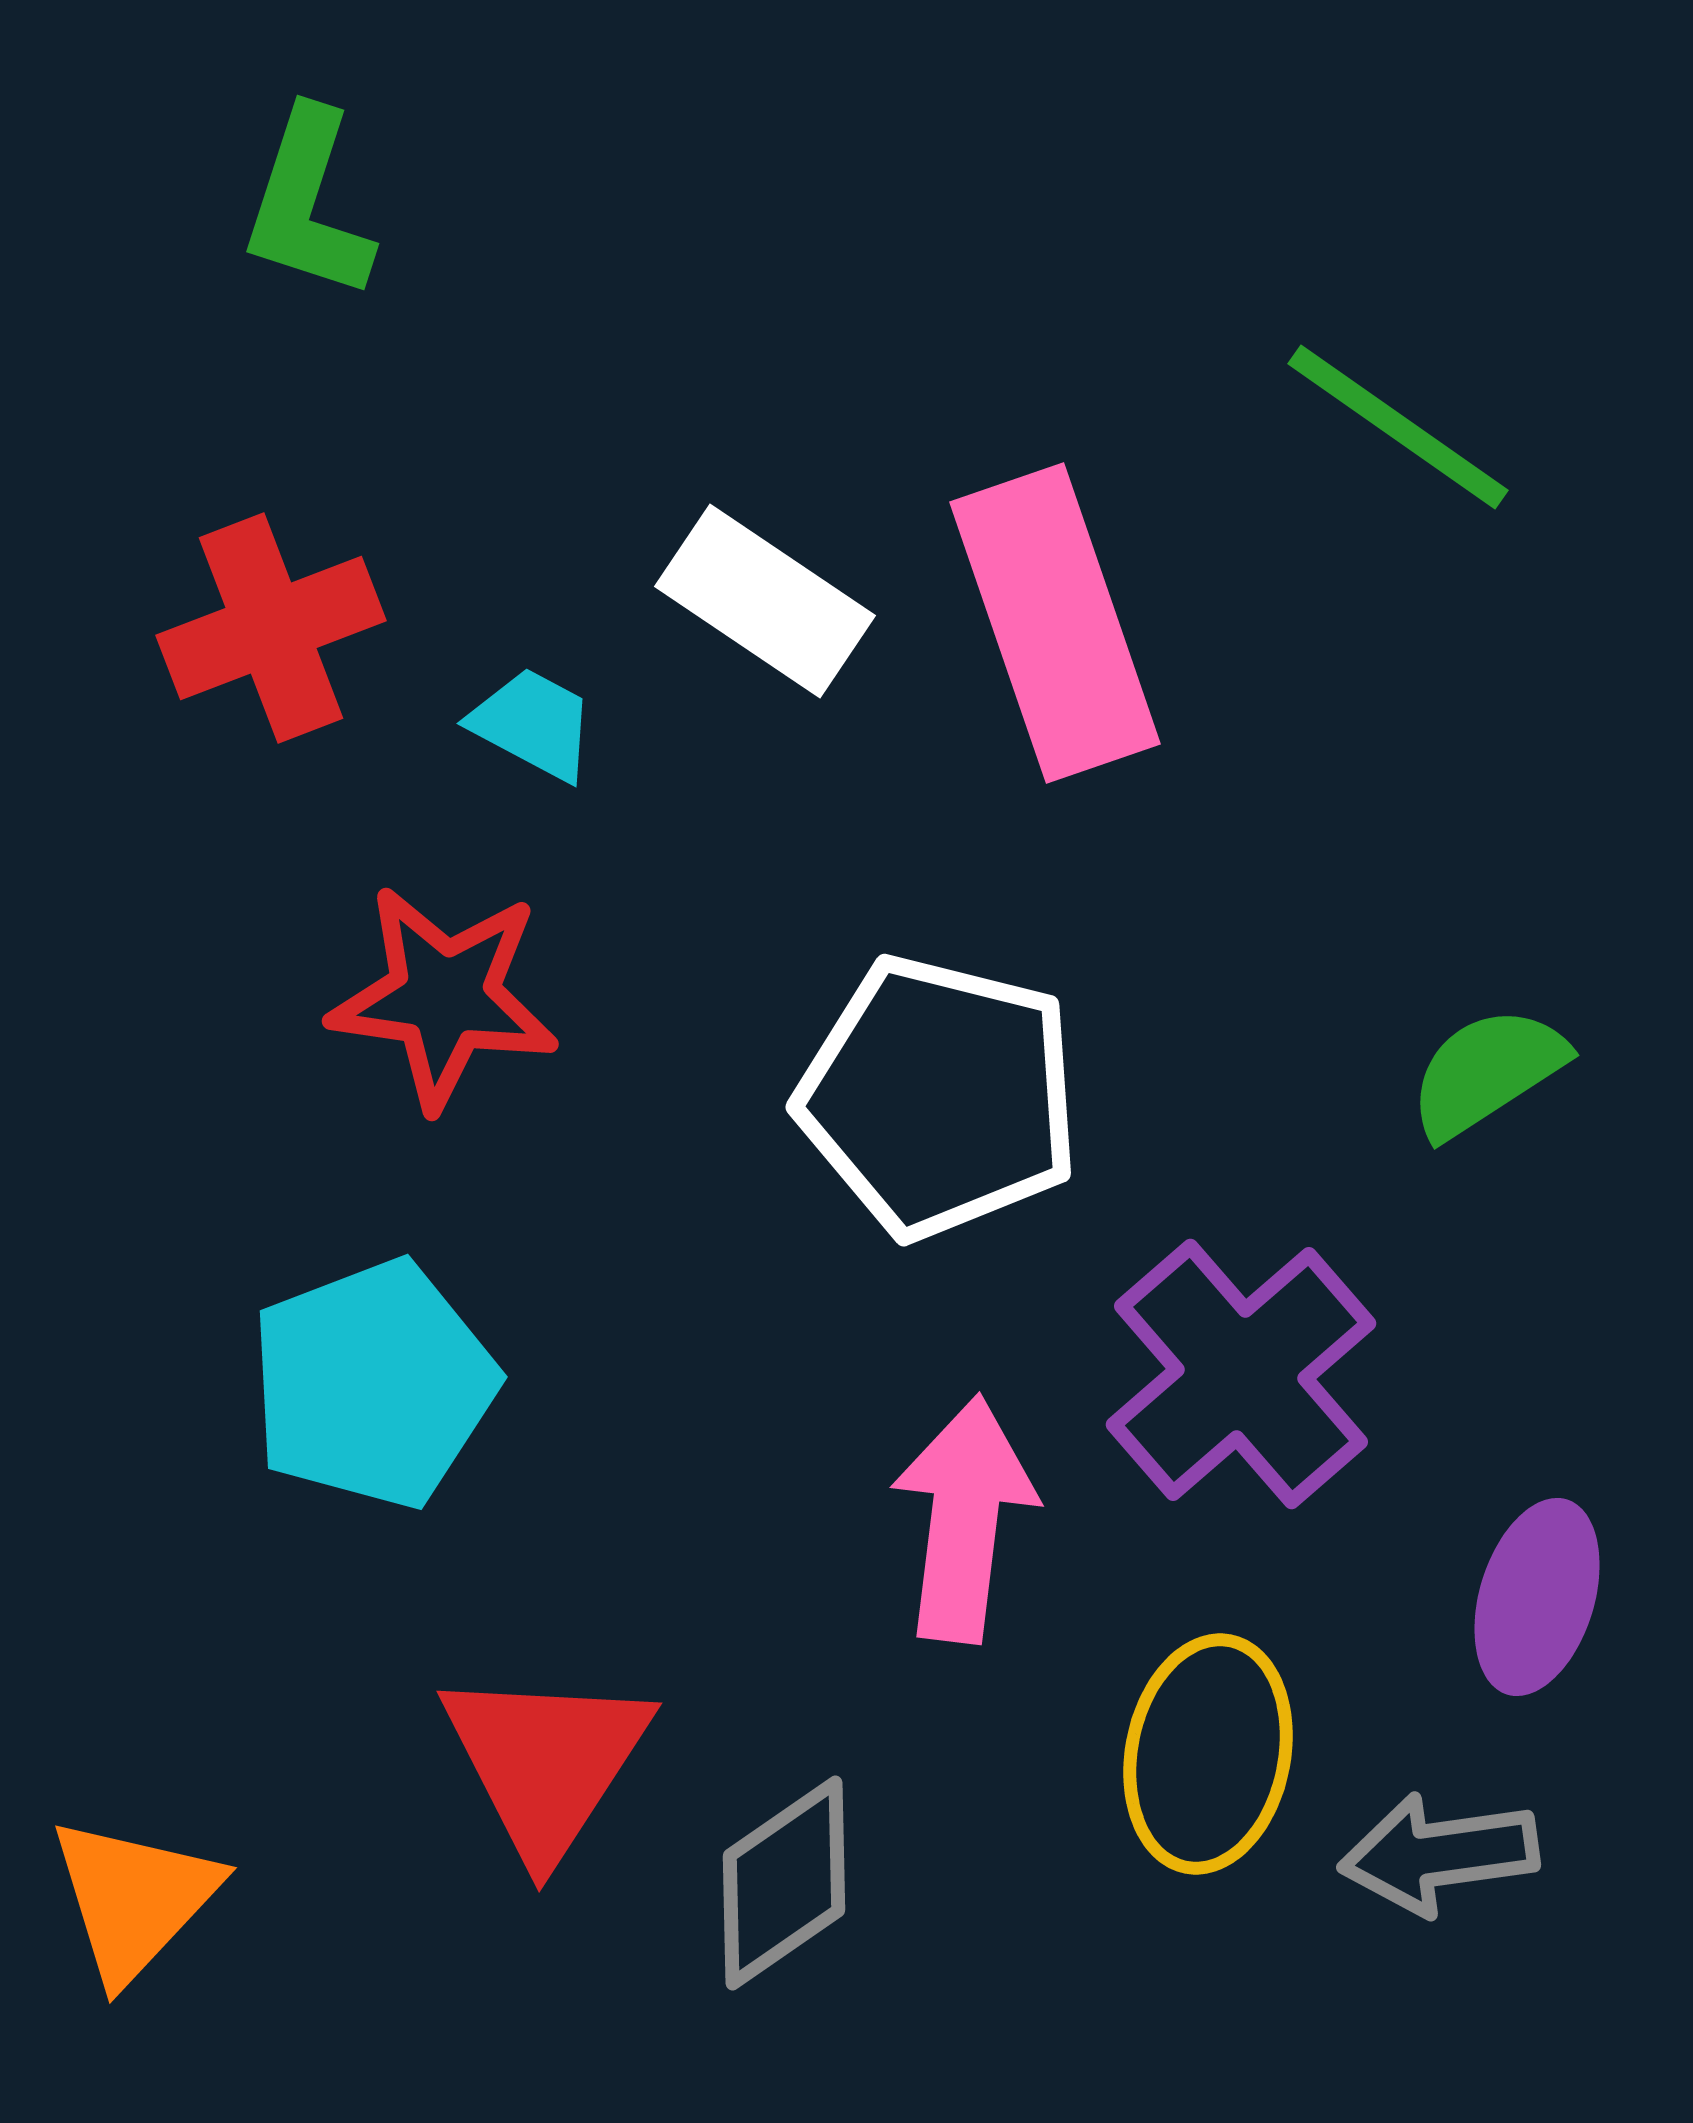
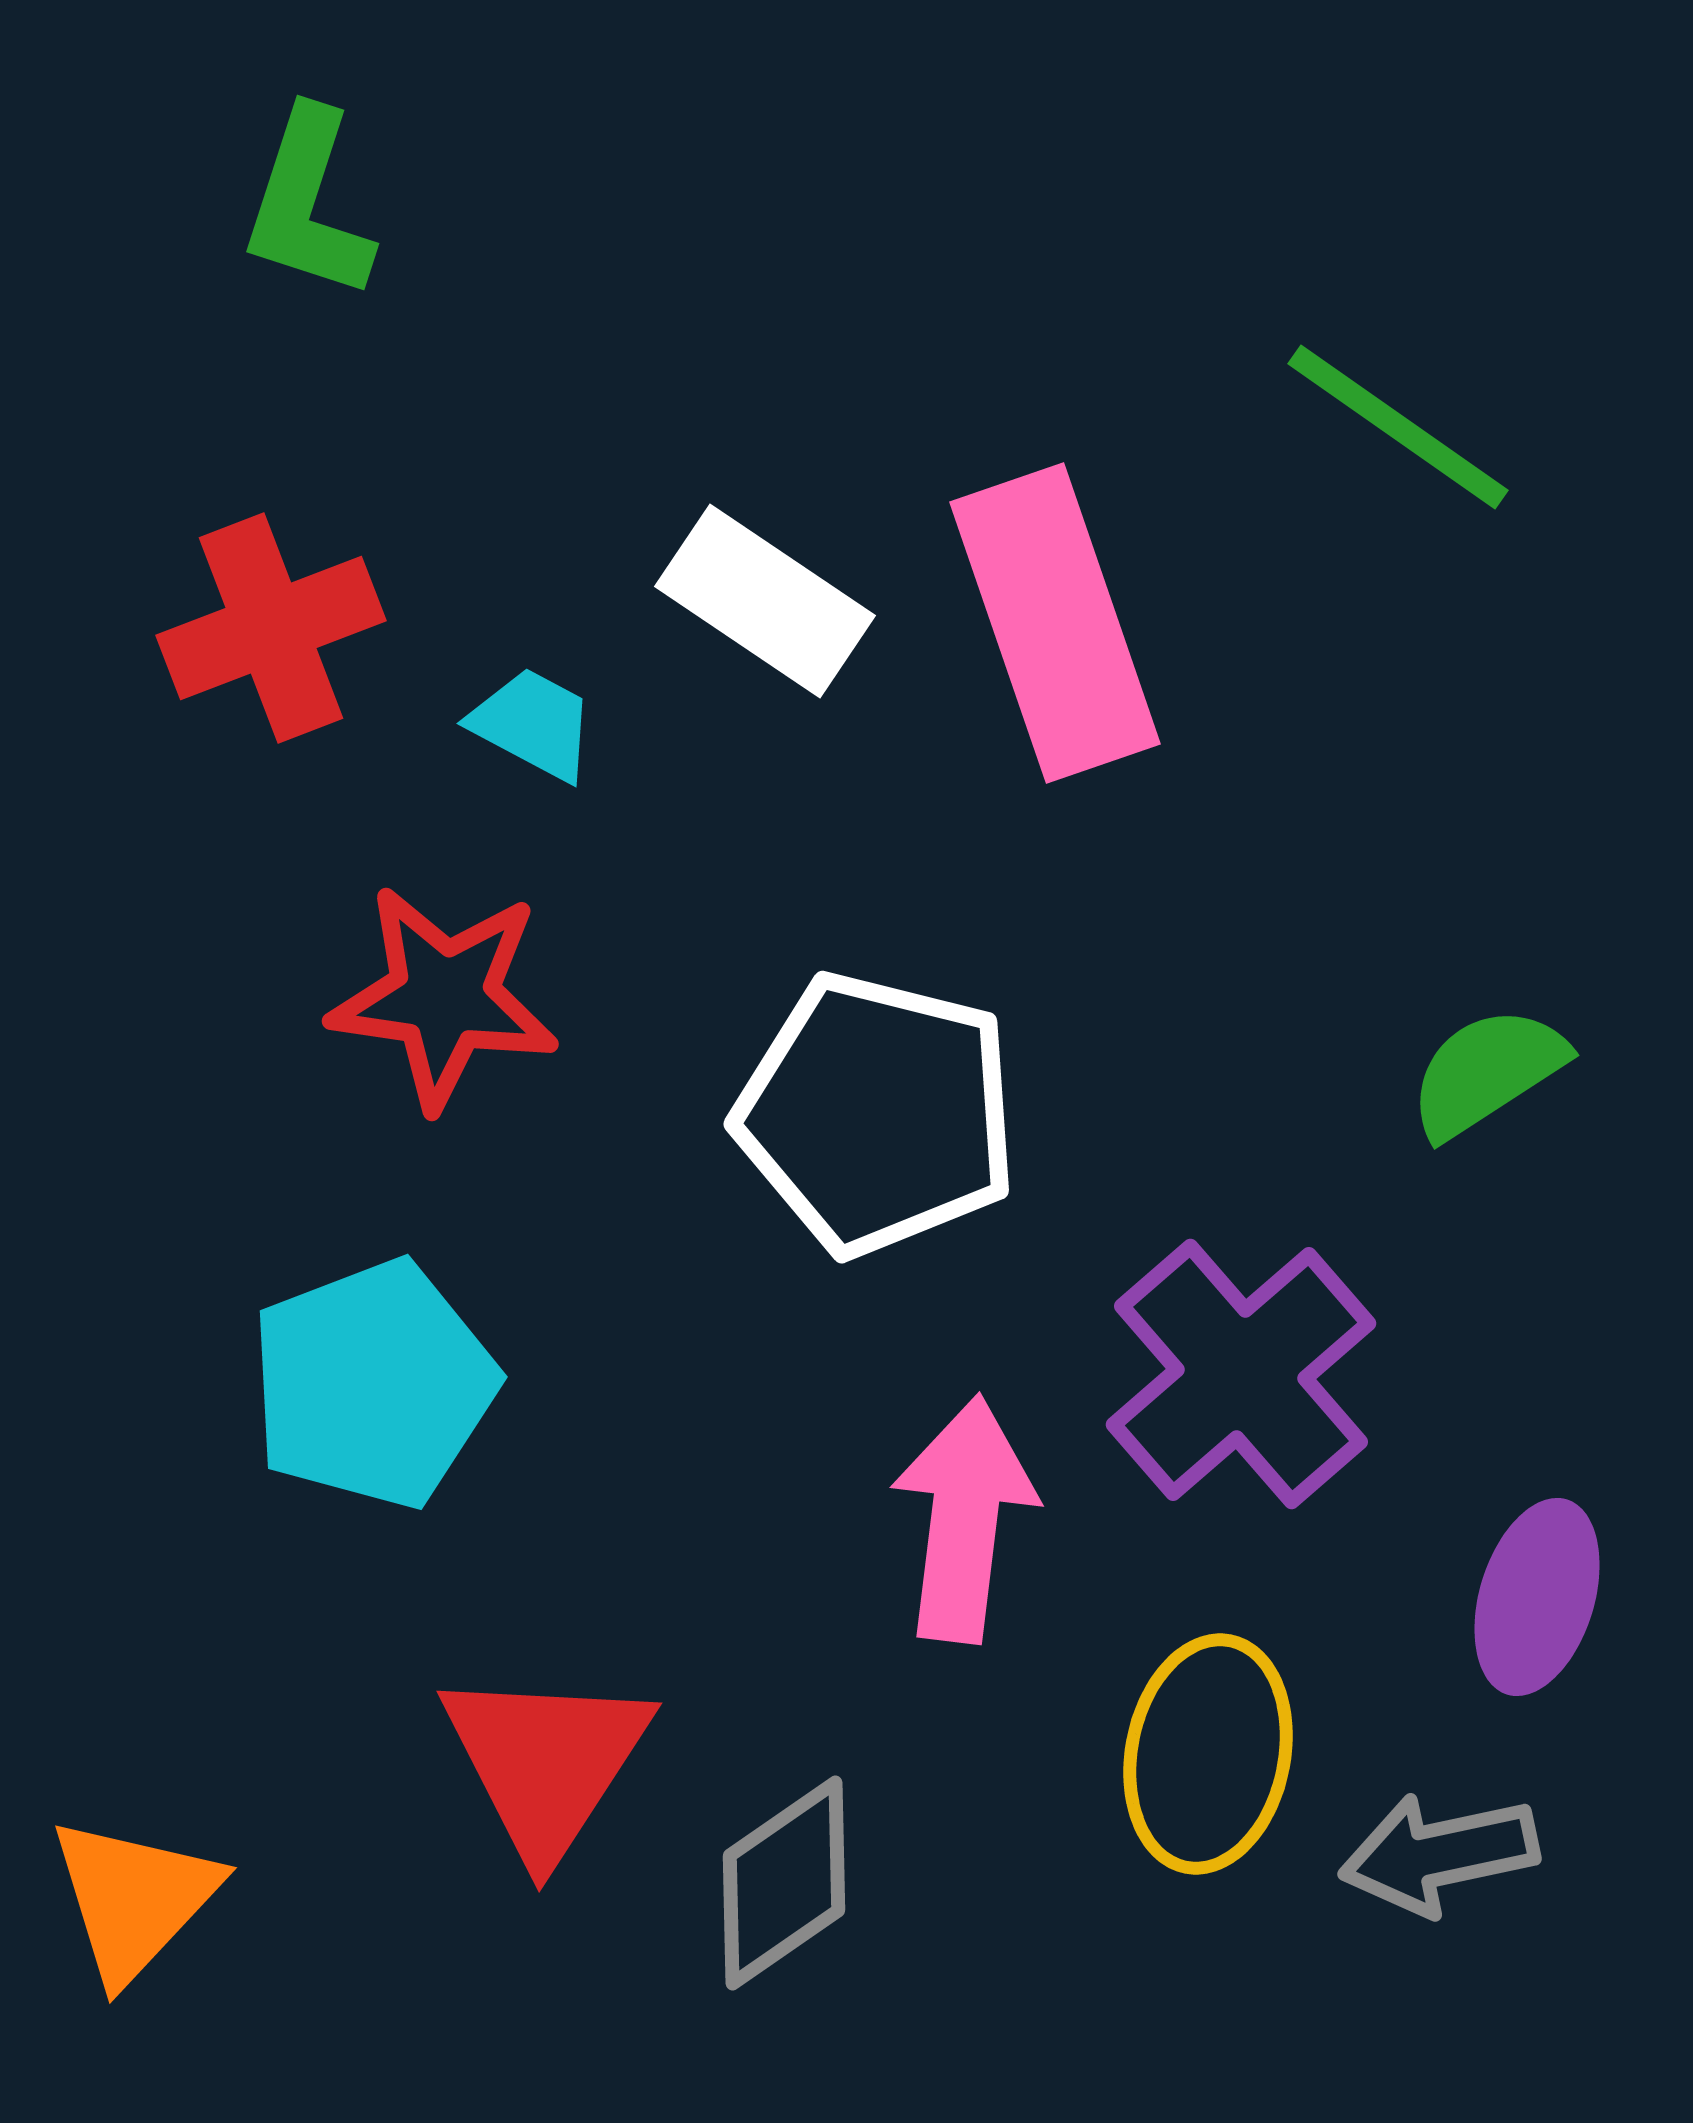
white pentagon: moved 62 px left, 17 px down
gray arrow: rotated 4 degrees counterclockwise
